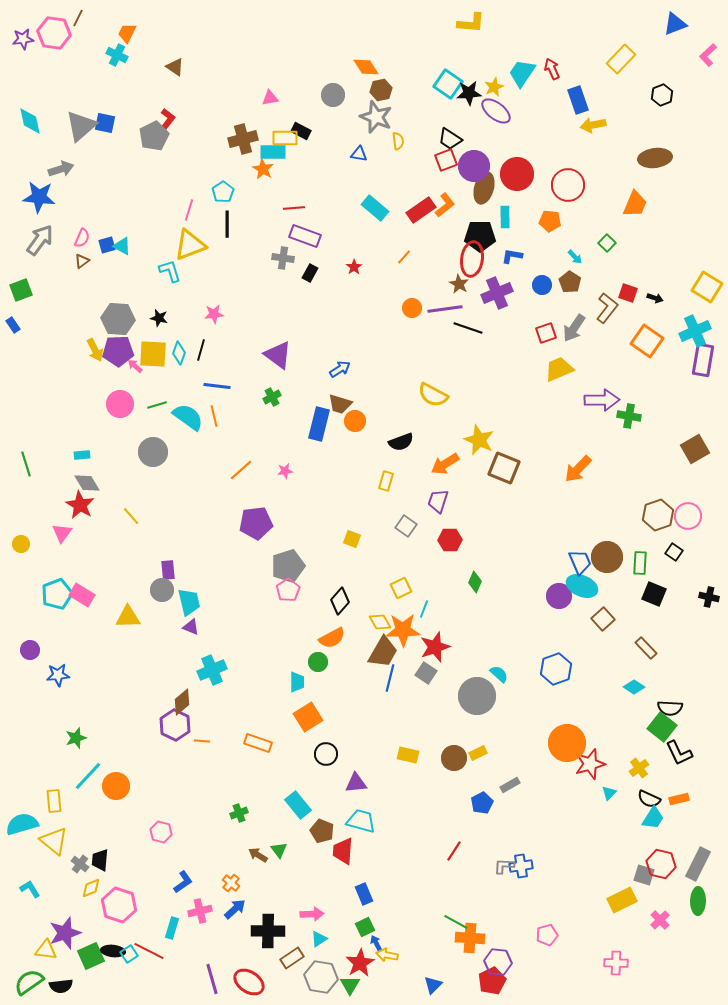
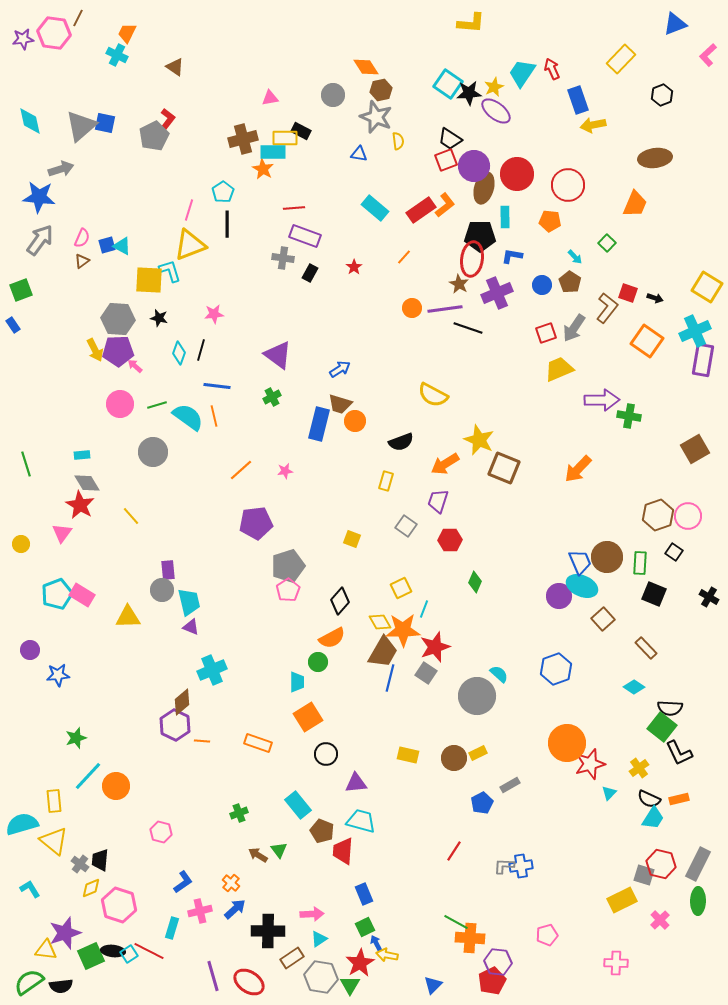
yellow square at (153, 354): moved 4 px left, 74 px up
black cross at (709, 597): rotated 18 degrees clockwise
purple line at (212, 979): moved 1 px right, 3 px up
